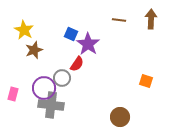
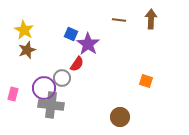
brown star: moved 7 px left
